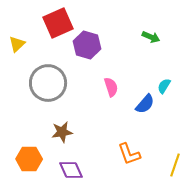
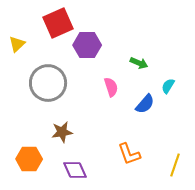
green arrow: moved 12 px left, 26 px down
purple hexagon: rotated 16 degrees counterclockwise
cyan semicircle: moved 4 px right
purple diamond: moved 4 px right
